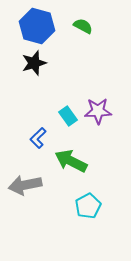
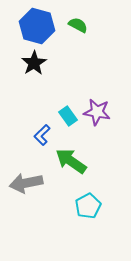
green semicircle: moved 5 px left, 1 px up
black star: rotated 15 degrees counterclockwise
purple star: moved 1 px left, 1 px down; rotated 12 degrees clockwise
blue L-shape: moved 4 px right, 3 px up
green arrow: rotated 8 degrees clockwise
gray arrow: moved 1 px right, 2 px up
